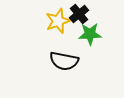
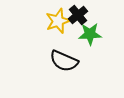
black cross: moved 1 px left, 1 px down
black semicircle: rotated 12 degrees clockwise
